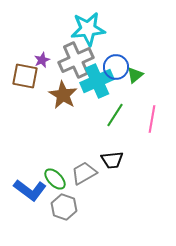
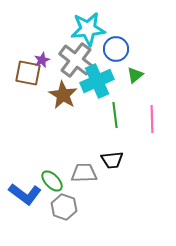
gray cross: rotated 28 degrees counterclockwise
blue circle: moved 18 px up
brown square: moved 3 px right, 3 px up
green line: rotated 40 degrees counterclockwise
pink line: rotated 12 degrees counterclockwise
gray trapezoid: rotated 28 degrees clockwise
green ellipse: moved 3 px left, 2 px down
blue L-shape: moved 5 px left, 4 px down
